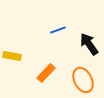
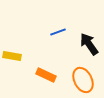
blue line: moved 2 px down
orange rectangle: moved 2 px down; rotated 72 degrees clockwise
